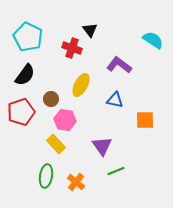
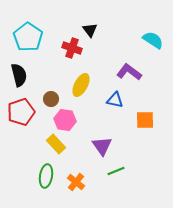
cyan pentagon: rotated 8 degrees clockwise
purple L-shape: moved 10 px right, 7 px down
black semicircle: moved 6 px left; rotated 50 degrees counterclockwise
